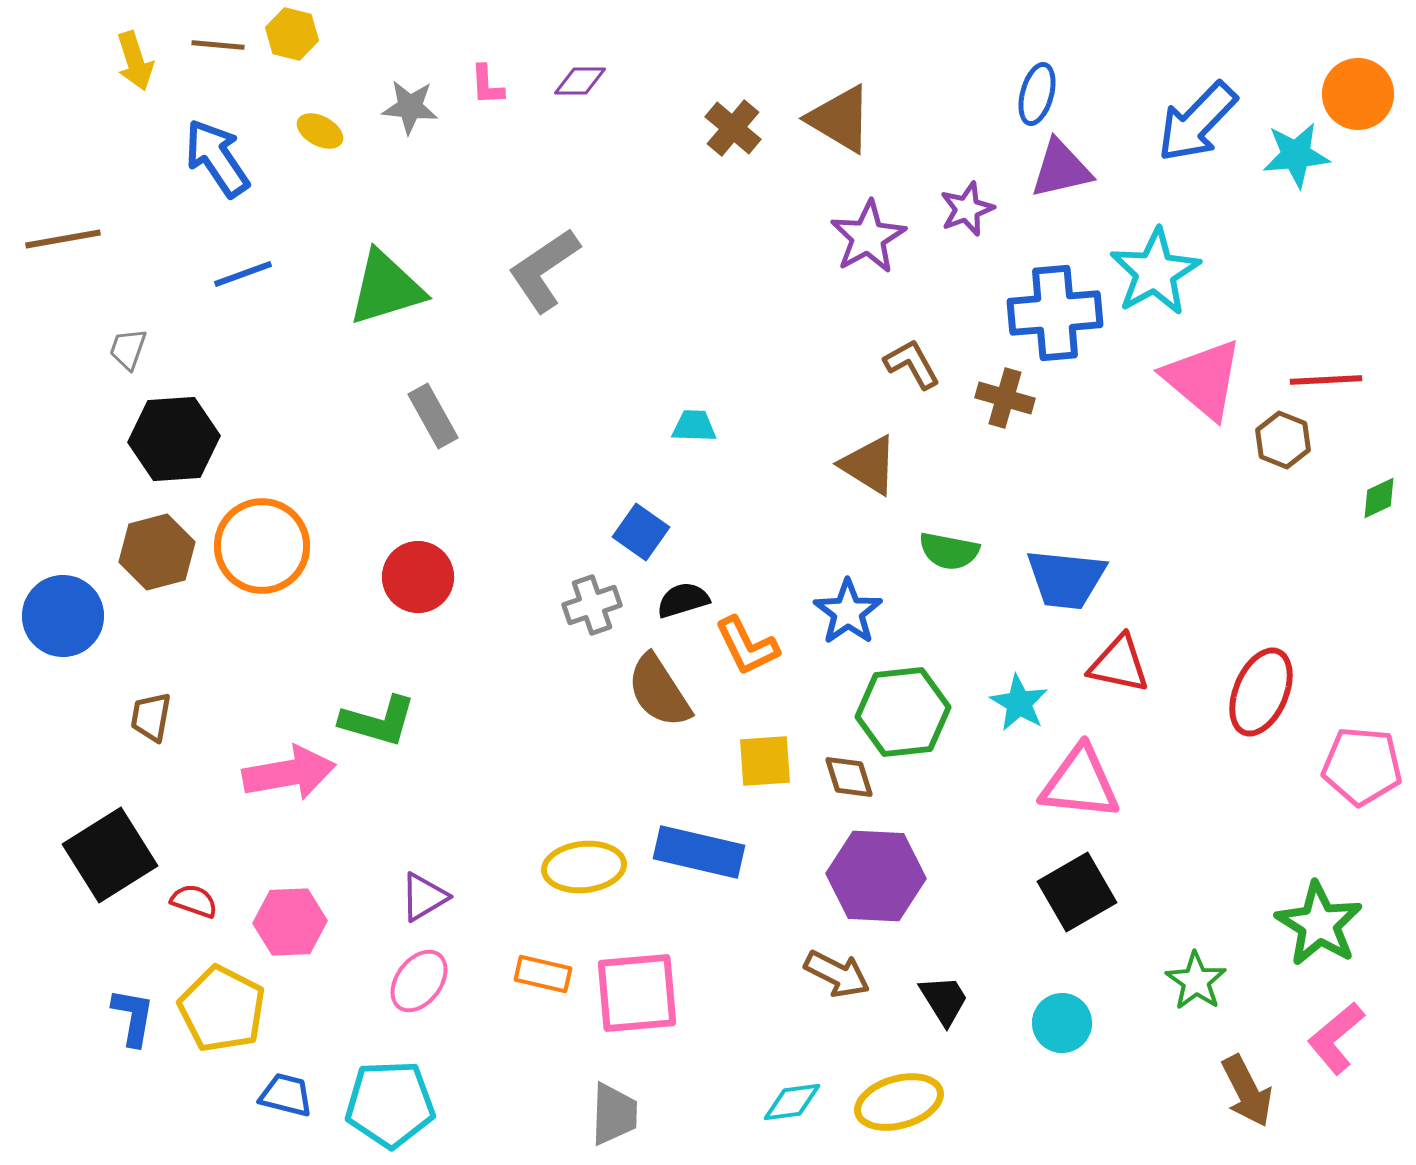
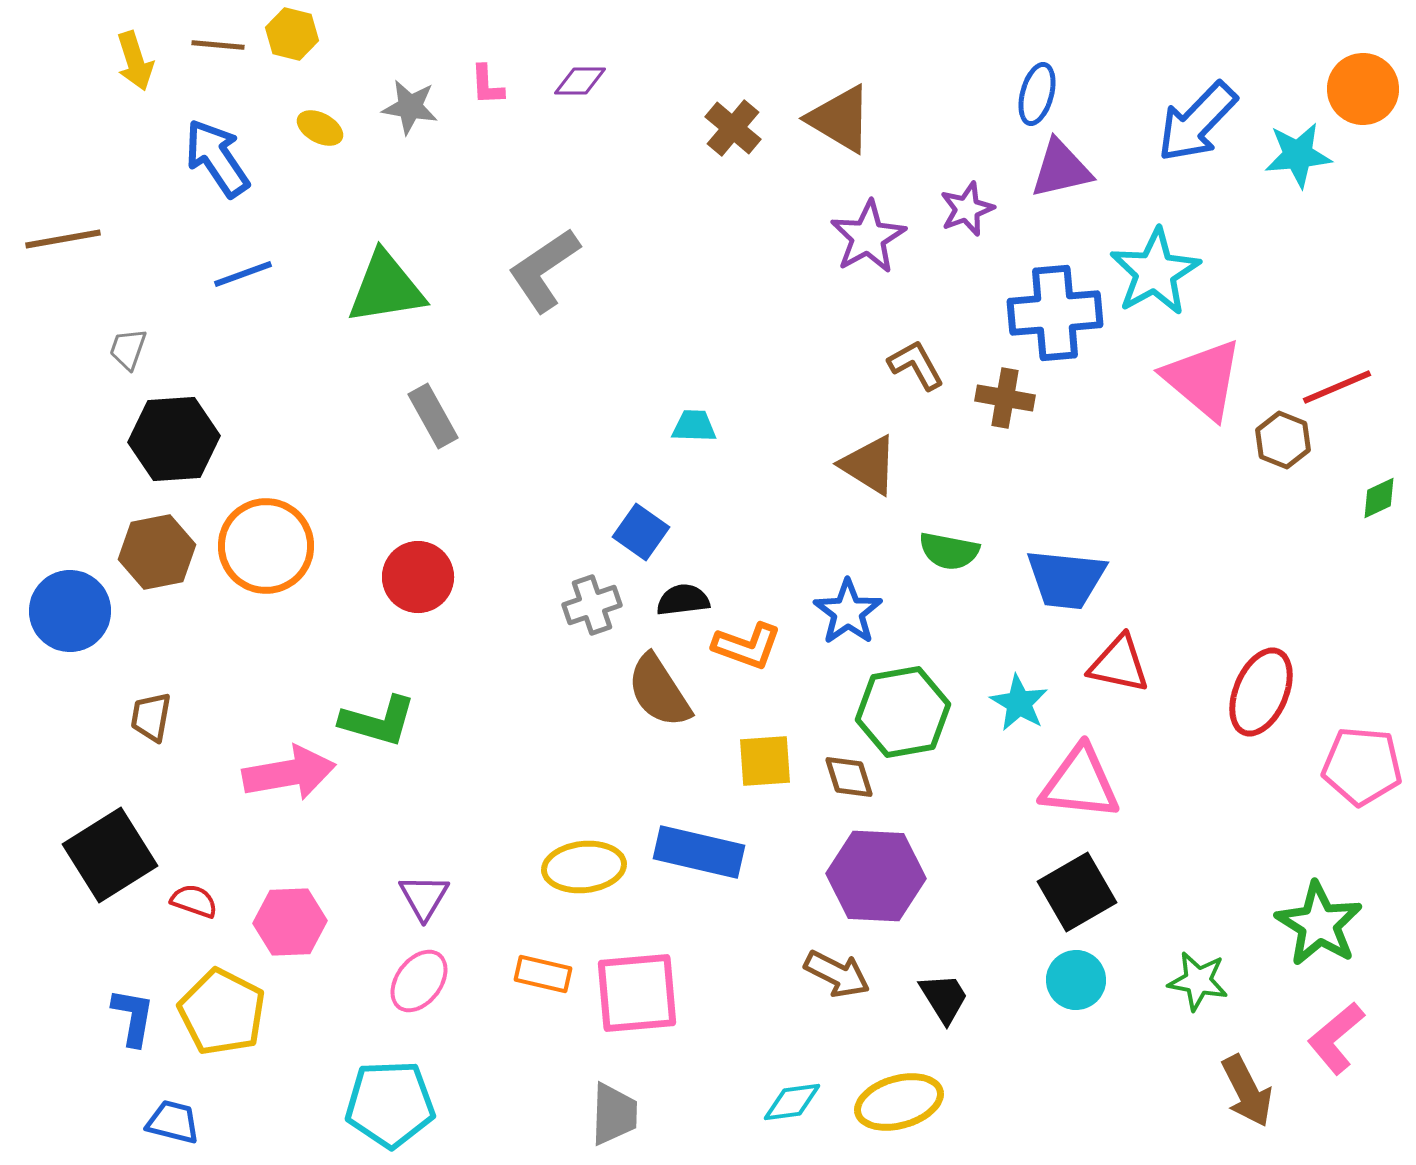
orange circle at (1358, 94): moved 5 px right, 5 px up
gray star at (410, 107): rotated 4 degrees clockwise
yellow ellipse at (320, 131): moved 3 px up
cyan star at (1296, 155): moved 2 px right
green triangle at (386, 288): rotated 8 degrees clockwise
brown L-shape at (912, 364): moved 4 px right, 1 px down
red line at (1326, 380): moved 11 px right, 7 px down; rotated 20 degrees counterclockwise
brown cross at (1005, 398): rotated 6 degrees counterclockwise
orange circle at (262, 546): moved 4 px right
brown hexagon at (157, 552): rotated 4 degrees clockwise
black semicircle at (683, 600): rotated 10 degrees clockwise
blue circle at (63, 616): moved 7 px right, 5 px up
orange L-shape at (747, 646): rotated 44 degrees counterclockwise
green hexagon at (903, 712): rotated 4 degrees counterclockwise
purple triangle at (424, 897): rotated 28 degrees counterclockwise
green star at (1196, 981): moved 2 px right; rotated 24 degrees counterclockwise
black trapezoid at (944, 1000): moved 2 px up
yellow pentagon at (222, 1009): moved 3 px down
cyan circle at (1062, 1023): moved 14 px right, 43 px up
blue trapezoid at (286, 1095): moved 113 px left, 27 px down
